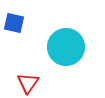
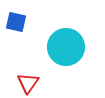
blue square: moved 2 px right, 1 px up
